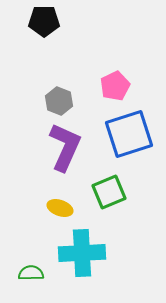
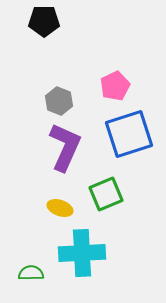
green square: moved 3 px left, 2 px down
